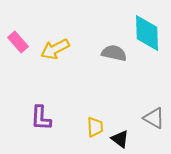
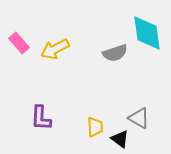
cyan diamond: rotated 6 degrees counterclockwise
pink rectangle: moved 1 px right, 1 px down
gray semicircle: moved 1 px right; rotated 150 degrees clockwise
gray triangle: moved 15 px left
